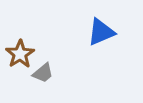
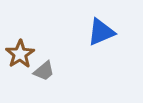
gray trapezoid: moved 1 px right, 2 px up
